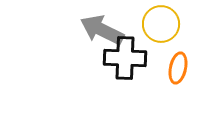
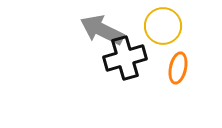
yellow circle: moved 2 px right, 2 px down
black cross: rotated 18 degrees counterclockwise
